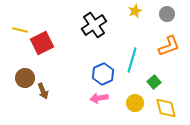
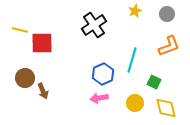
red square: rotated 25 degrees clockwise
green square: rotated 24 degrees counterclockwise
